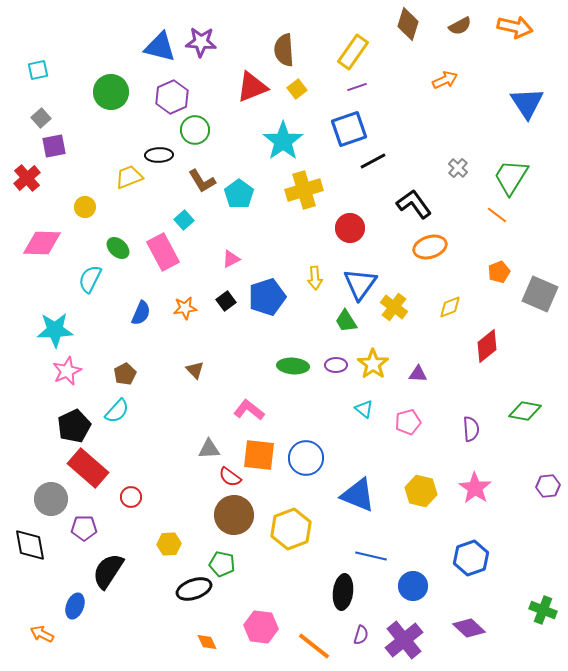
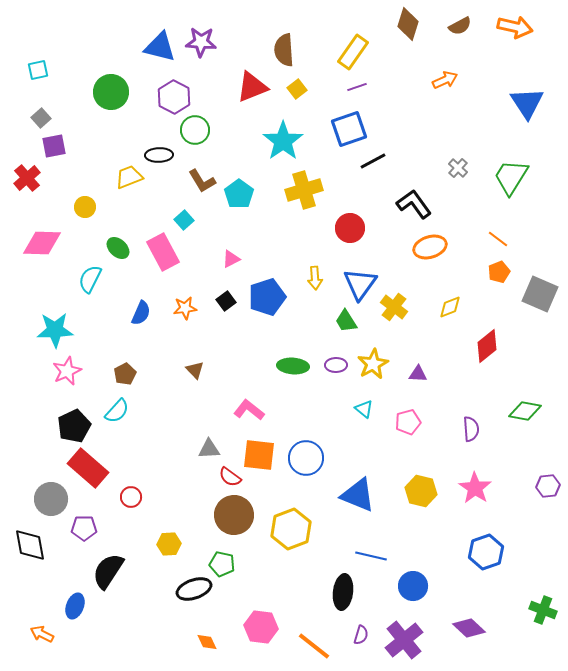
purple hexagon at (172, 97): moved 2 px right; rotated 8 degrees counterclockwise
orange line at (497, 215): moved 1 px right, 24 px down
yellow star at (373, 364): rotated 8 degrees clockwise
blue hexagon at (471, 558): moved 15 px right, 6 px up
